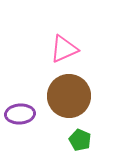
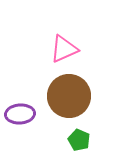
green pentagon: moved 1 px left
